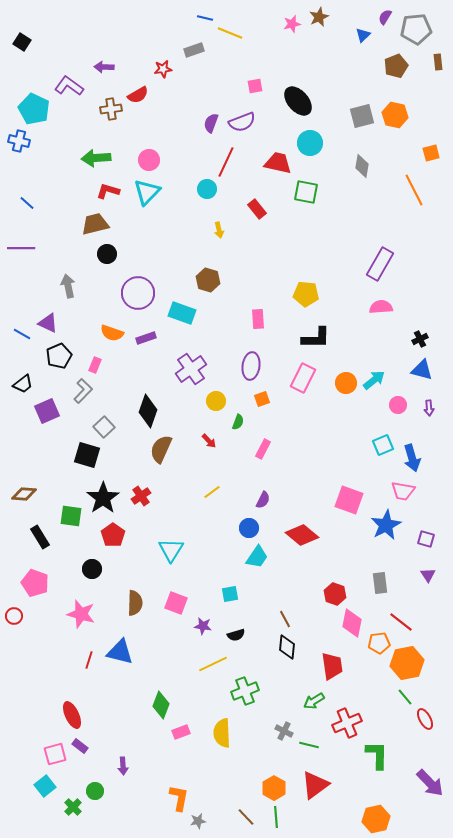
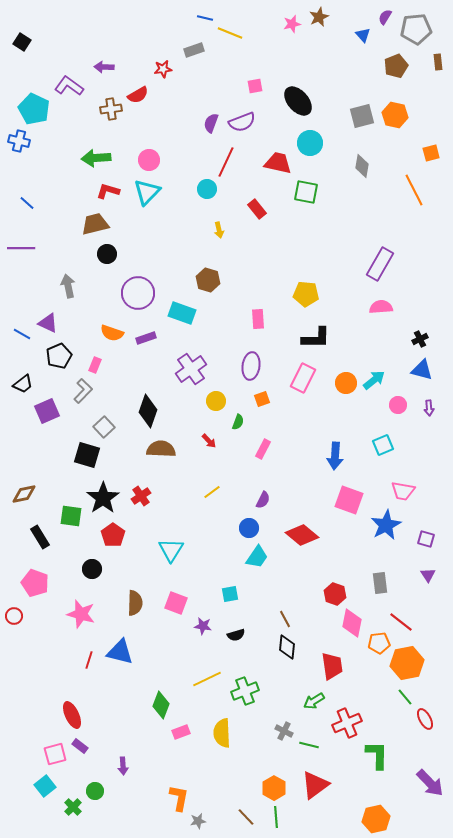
blue triangle at (363, 35): rotated 28 degrees counterclockwise
brown semicircle at (161, 449): rotated 68 degrees clockwise
blue arrow at (412, 458): moved 77 px left, 2 px up; rotated 20 degrees clockwise
brown diamond at (24, 494): rotated 15 degrees counterclockwise
yellow line at (213, 664): moved 6 px left, 15 px down
